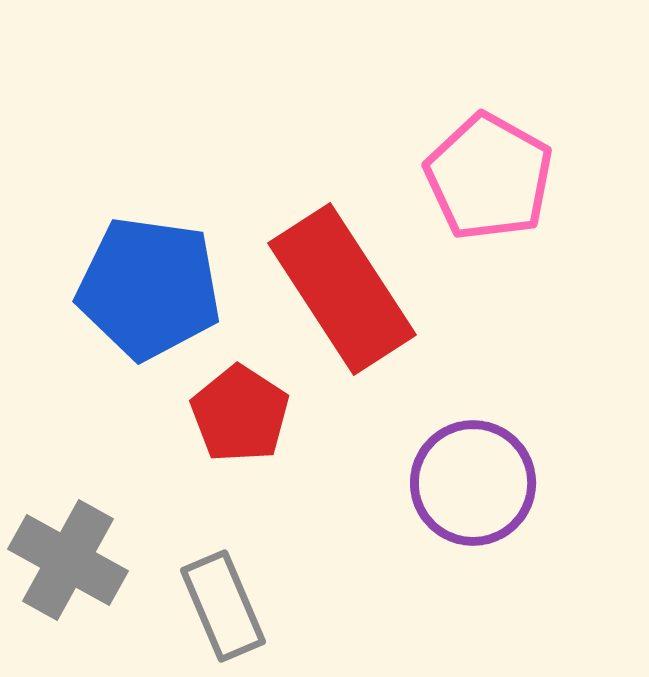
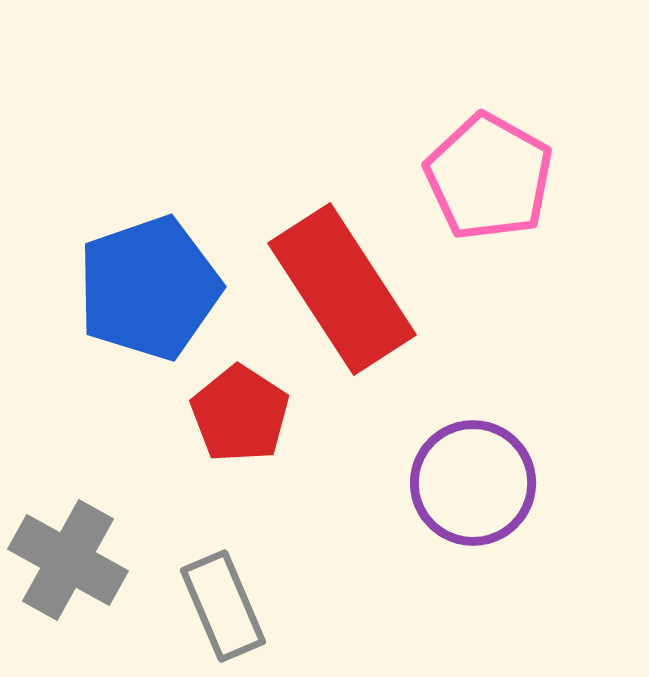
blue pentagon: rotated 27 degrees counterclockwise
